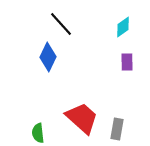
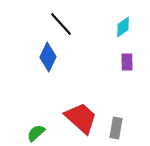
red trapezoid: moved 1 px left
gray rectangle: moved 1 px left, 1 px up
green semicircle: moved 2 px left; rotated 54 degrees clockwise
